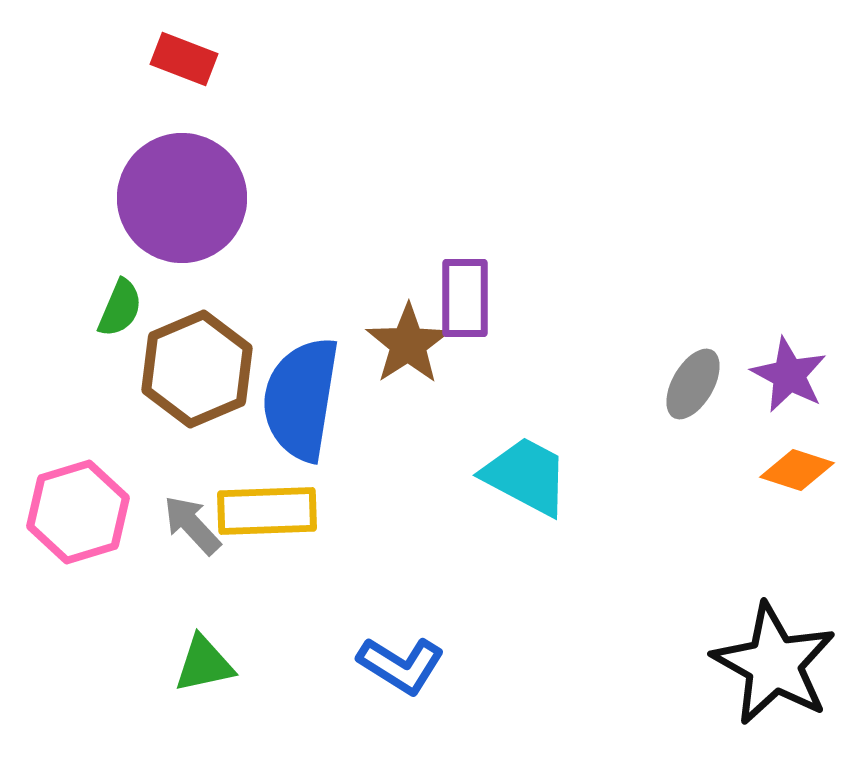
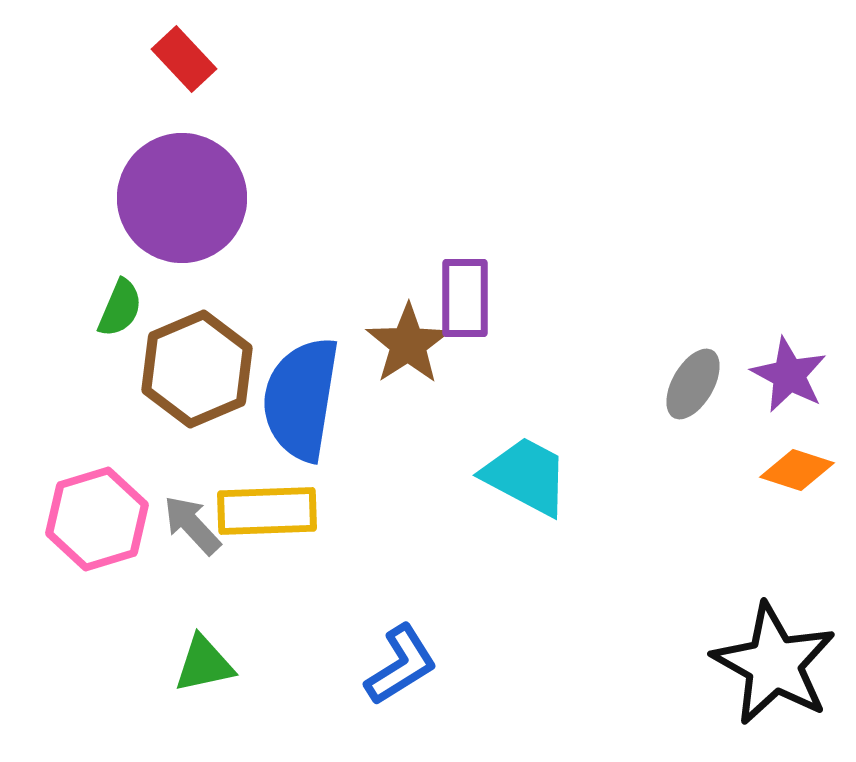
red rectangle: rotated 26 degrees clockwise
pink hexagon: moved 19 px right, 7 px down
blue L-shape: rotated 64 degrees counterclockwise
